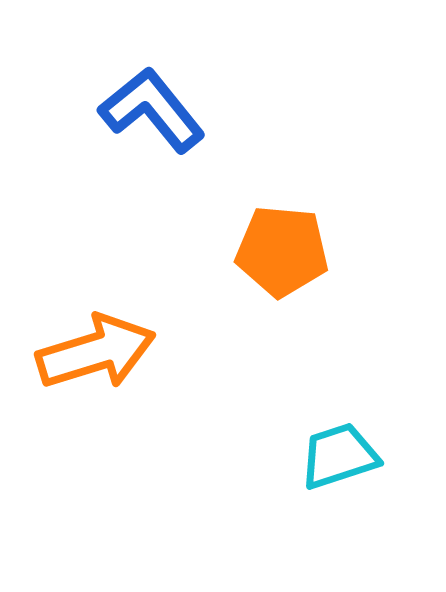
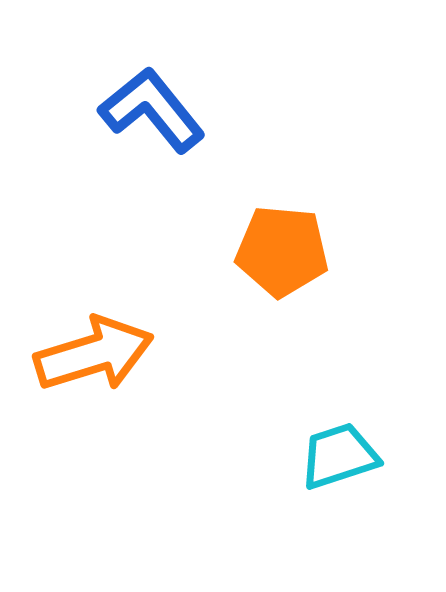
orange arrow: moved 2 px left, 2 px down
